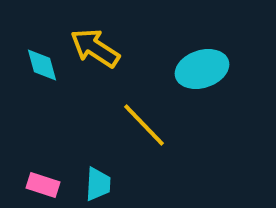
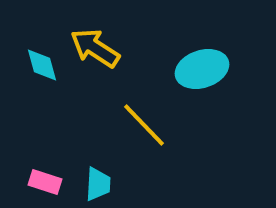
pink rectangle: moved 2 px right, 3 px up
